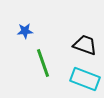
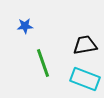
blue star: moved 5 px up
black trapezoid: rotated 30 degrees counterclockwise
